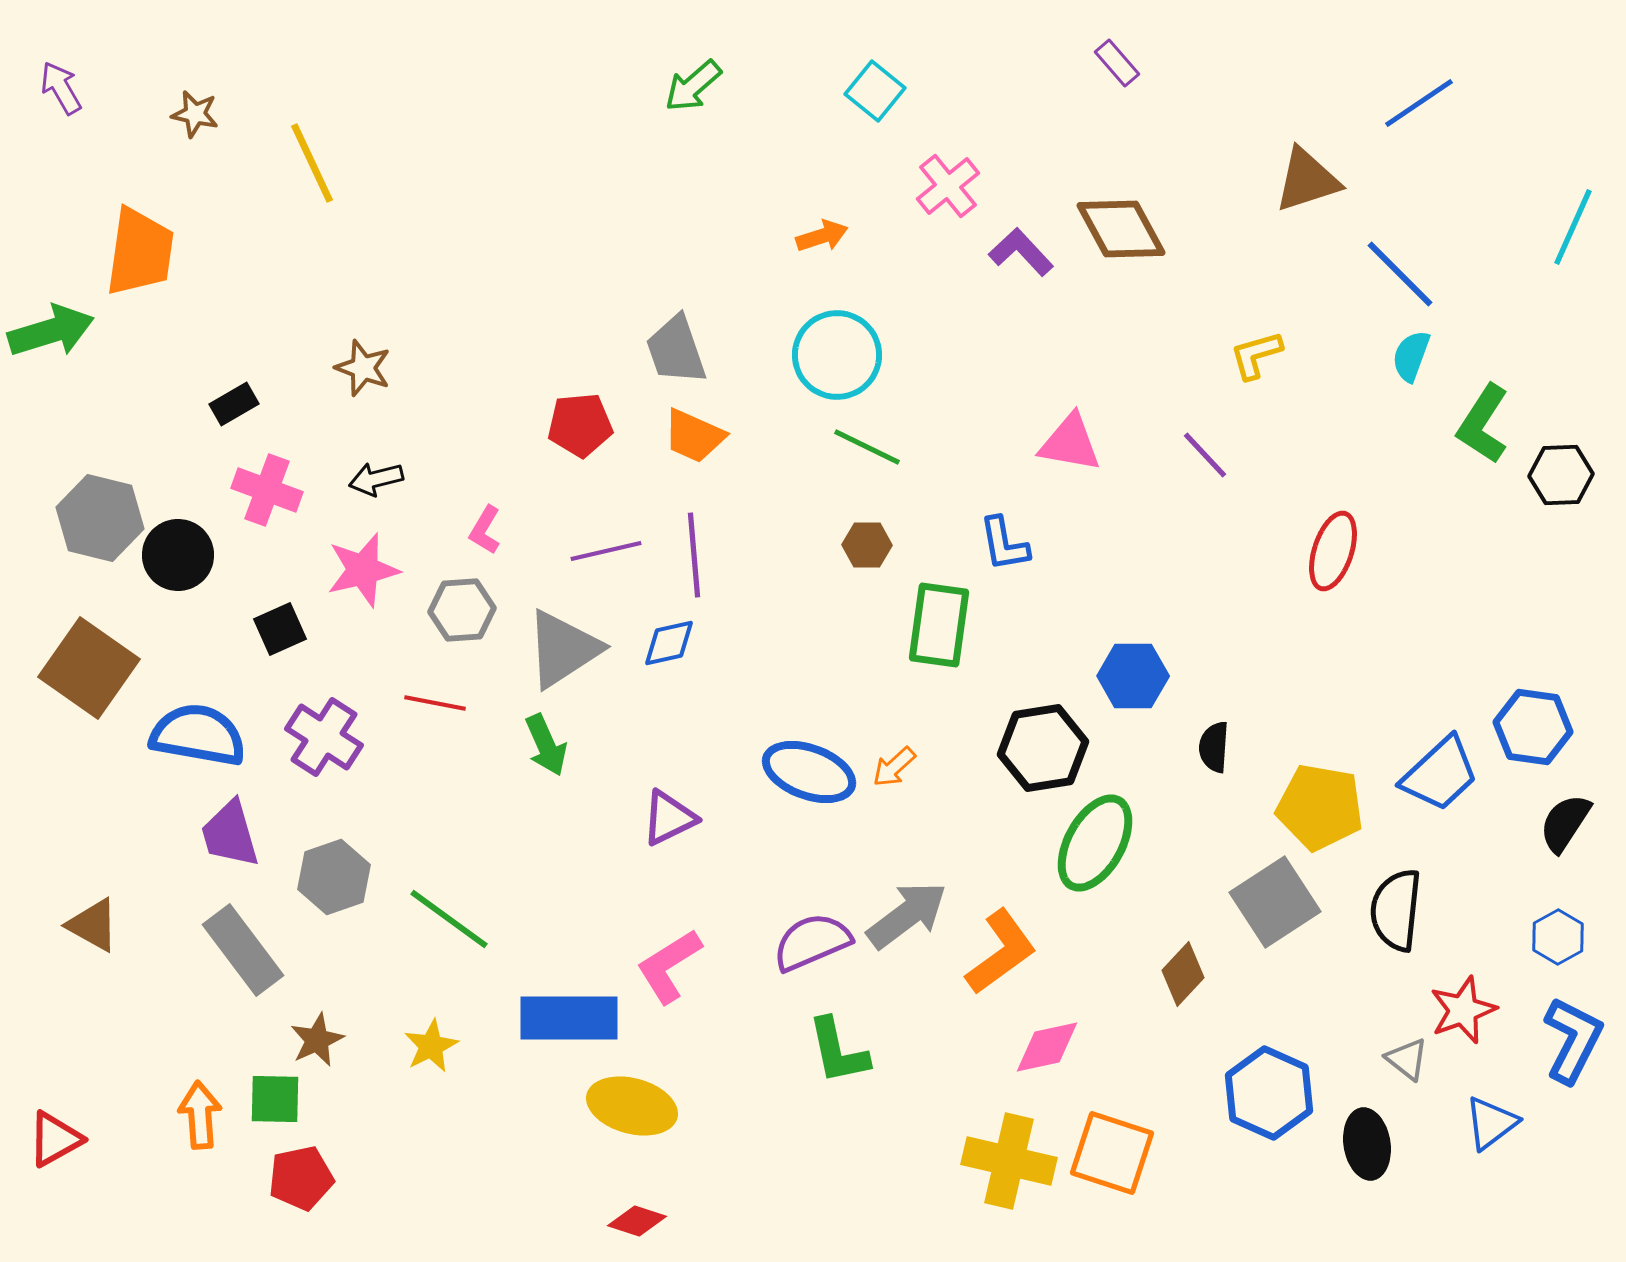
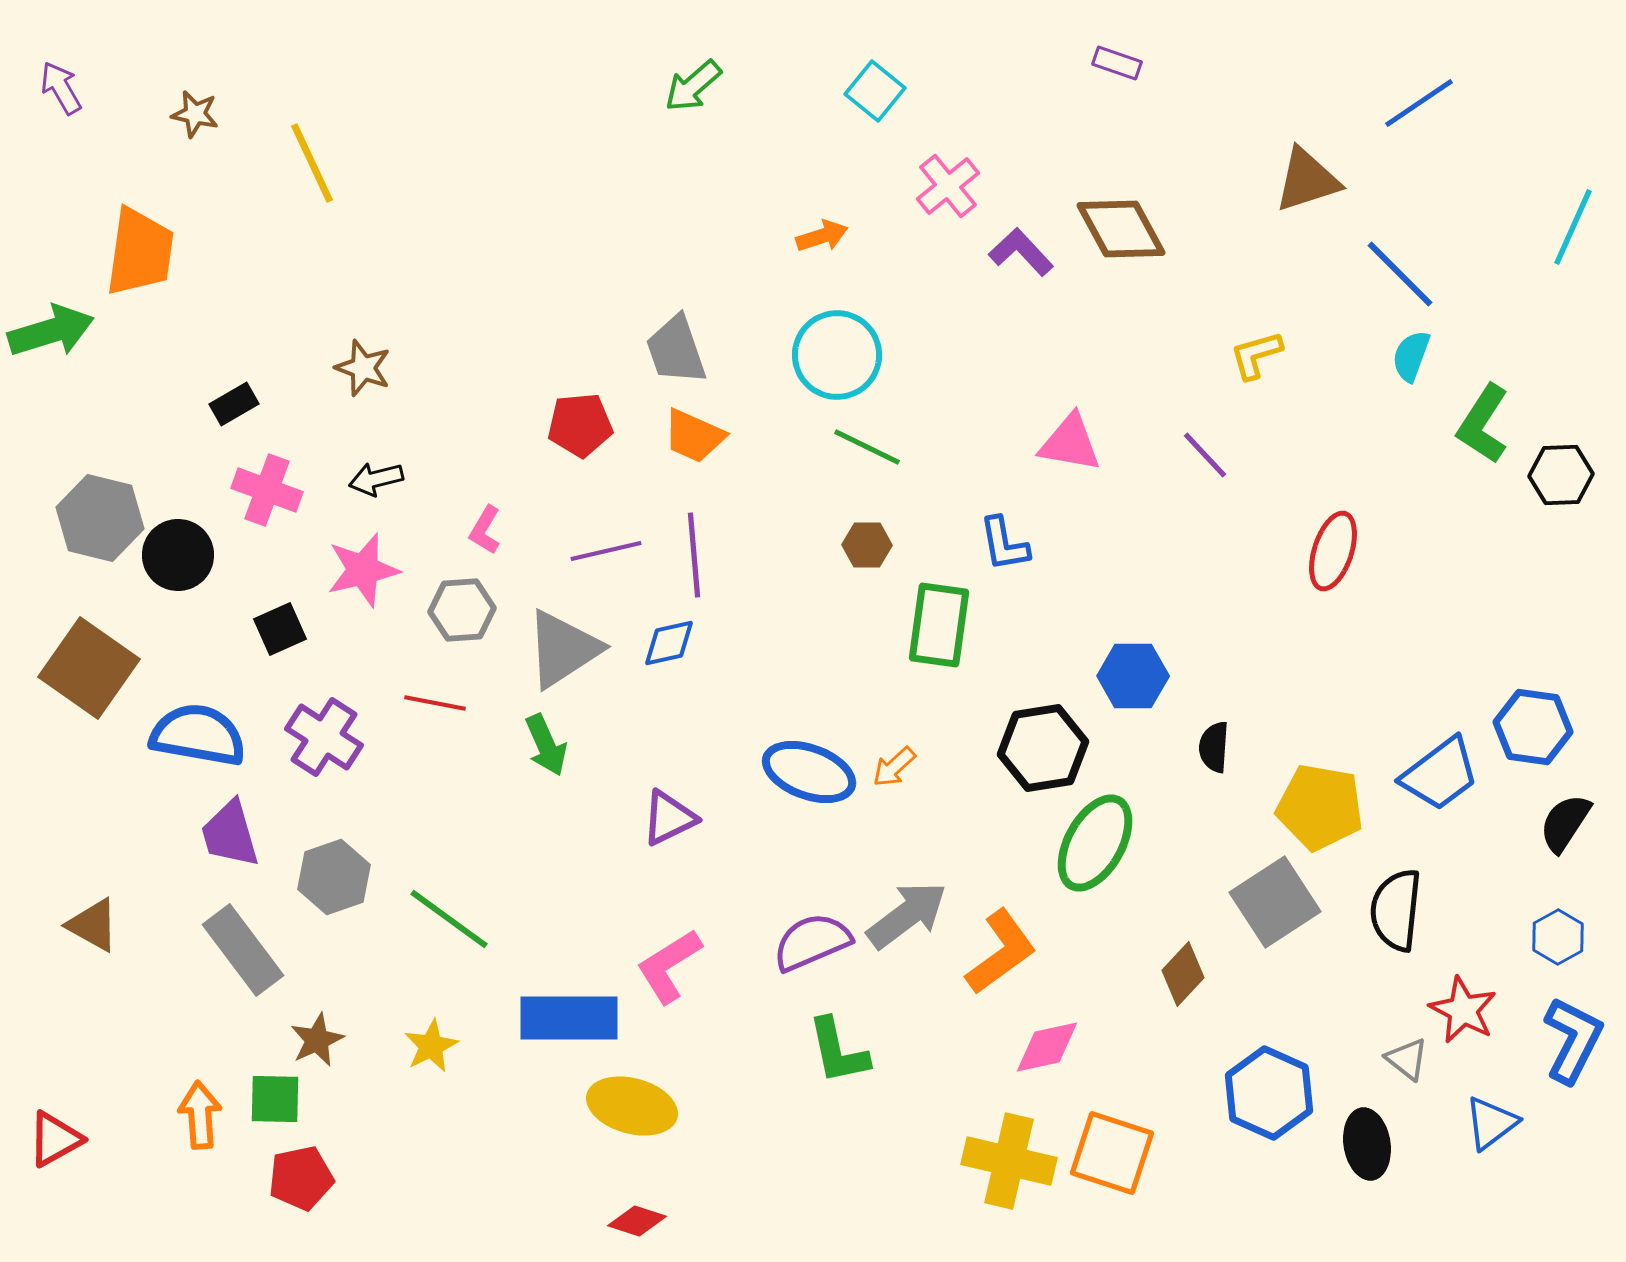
purple rectangle at (1117, 63): rotated 30 degrees counterclockwise
blue trapezoid at (1440, 774): rotated 6 degrees clockwise
red star at (1463, 1010): rotated 24 degrees counterclockwise
